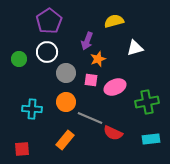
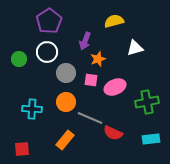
purple arrow: moved 2 px left
